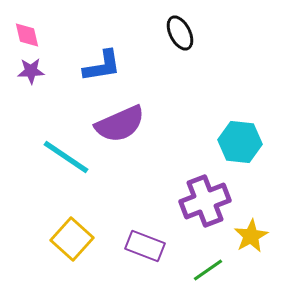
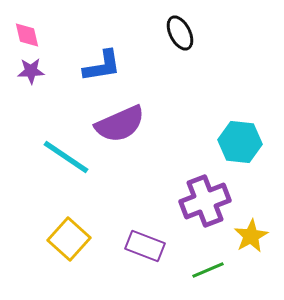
yellow square: moved 3 px left
green line: rotated 12 degrees clockwise
